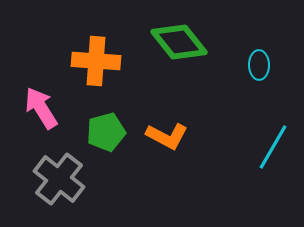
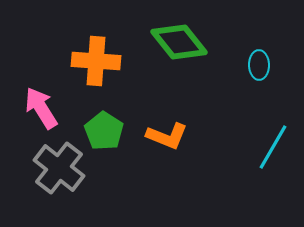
green pentagon: moved 2 px left, 1 px up; rotated 24 degrees counterclockwise
orange L-shape: rotated 6 degrees counterclockwise
gray cross: moved 11 px up
